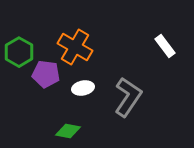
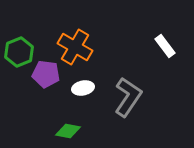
green hexagon: rotated 8 degrees clockwise
